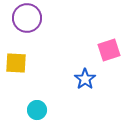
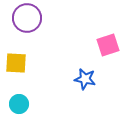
pink square: moved 1 px left, 5 px up
blue star: rotated 25 degrees counterclockwise
cyan circle: moved 18 px left, 6 px up
